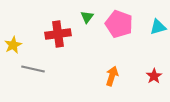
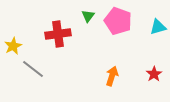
green triangle: moved 1 px right, 1 px up
pink pentagon: moved 1 px left, 3 px up
yellow star: moved 1 px down
gray line: rotated 25 degrees clockwise
red star: moved 2 px up
